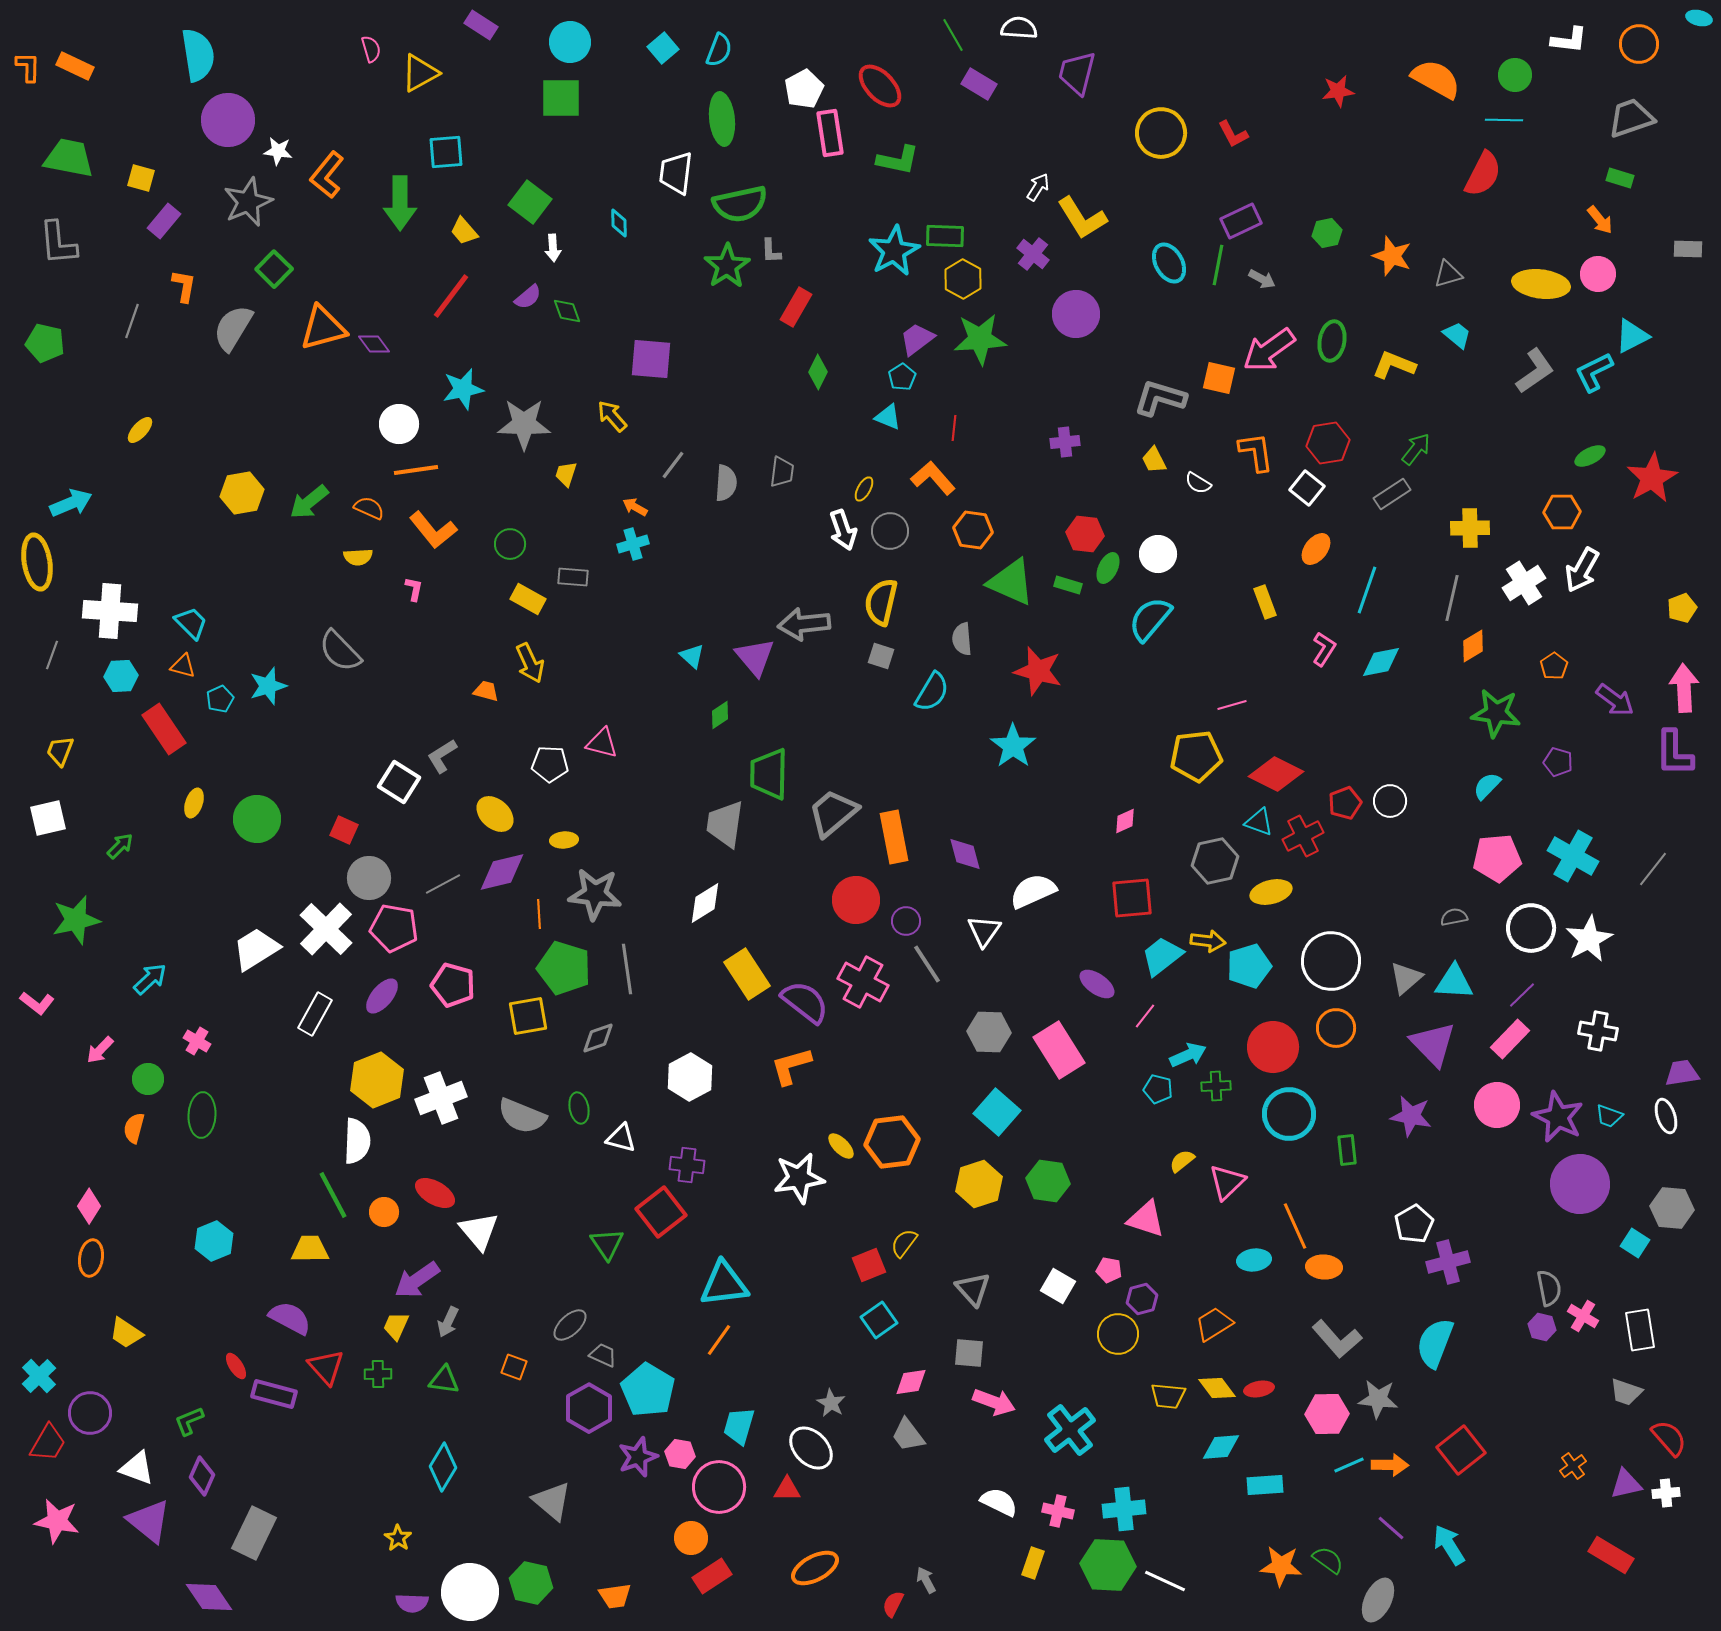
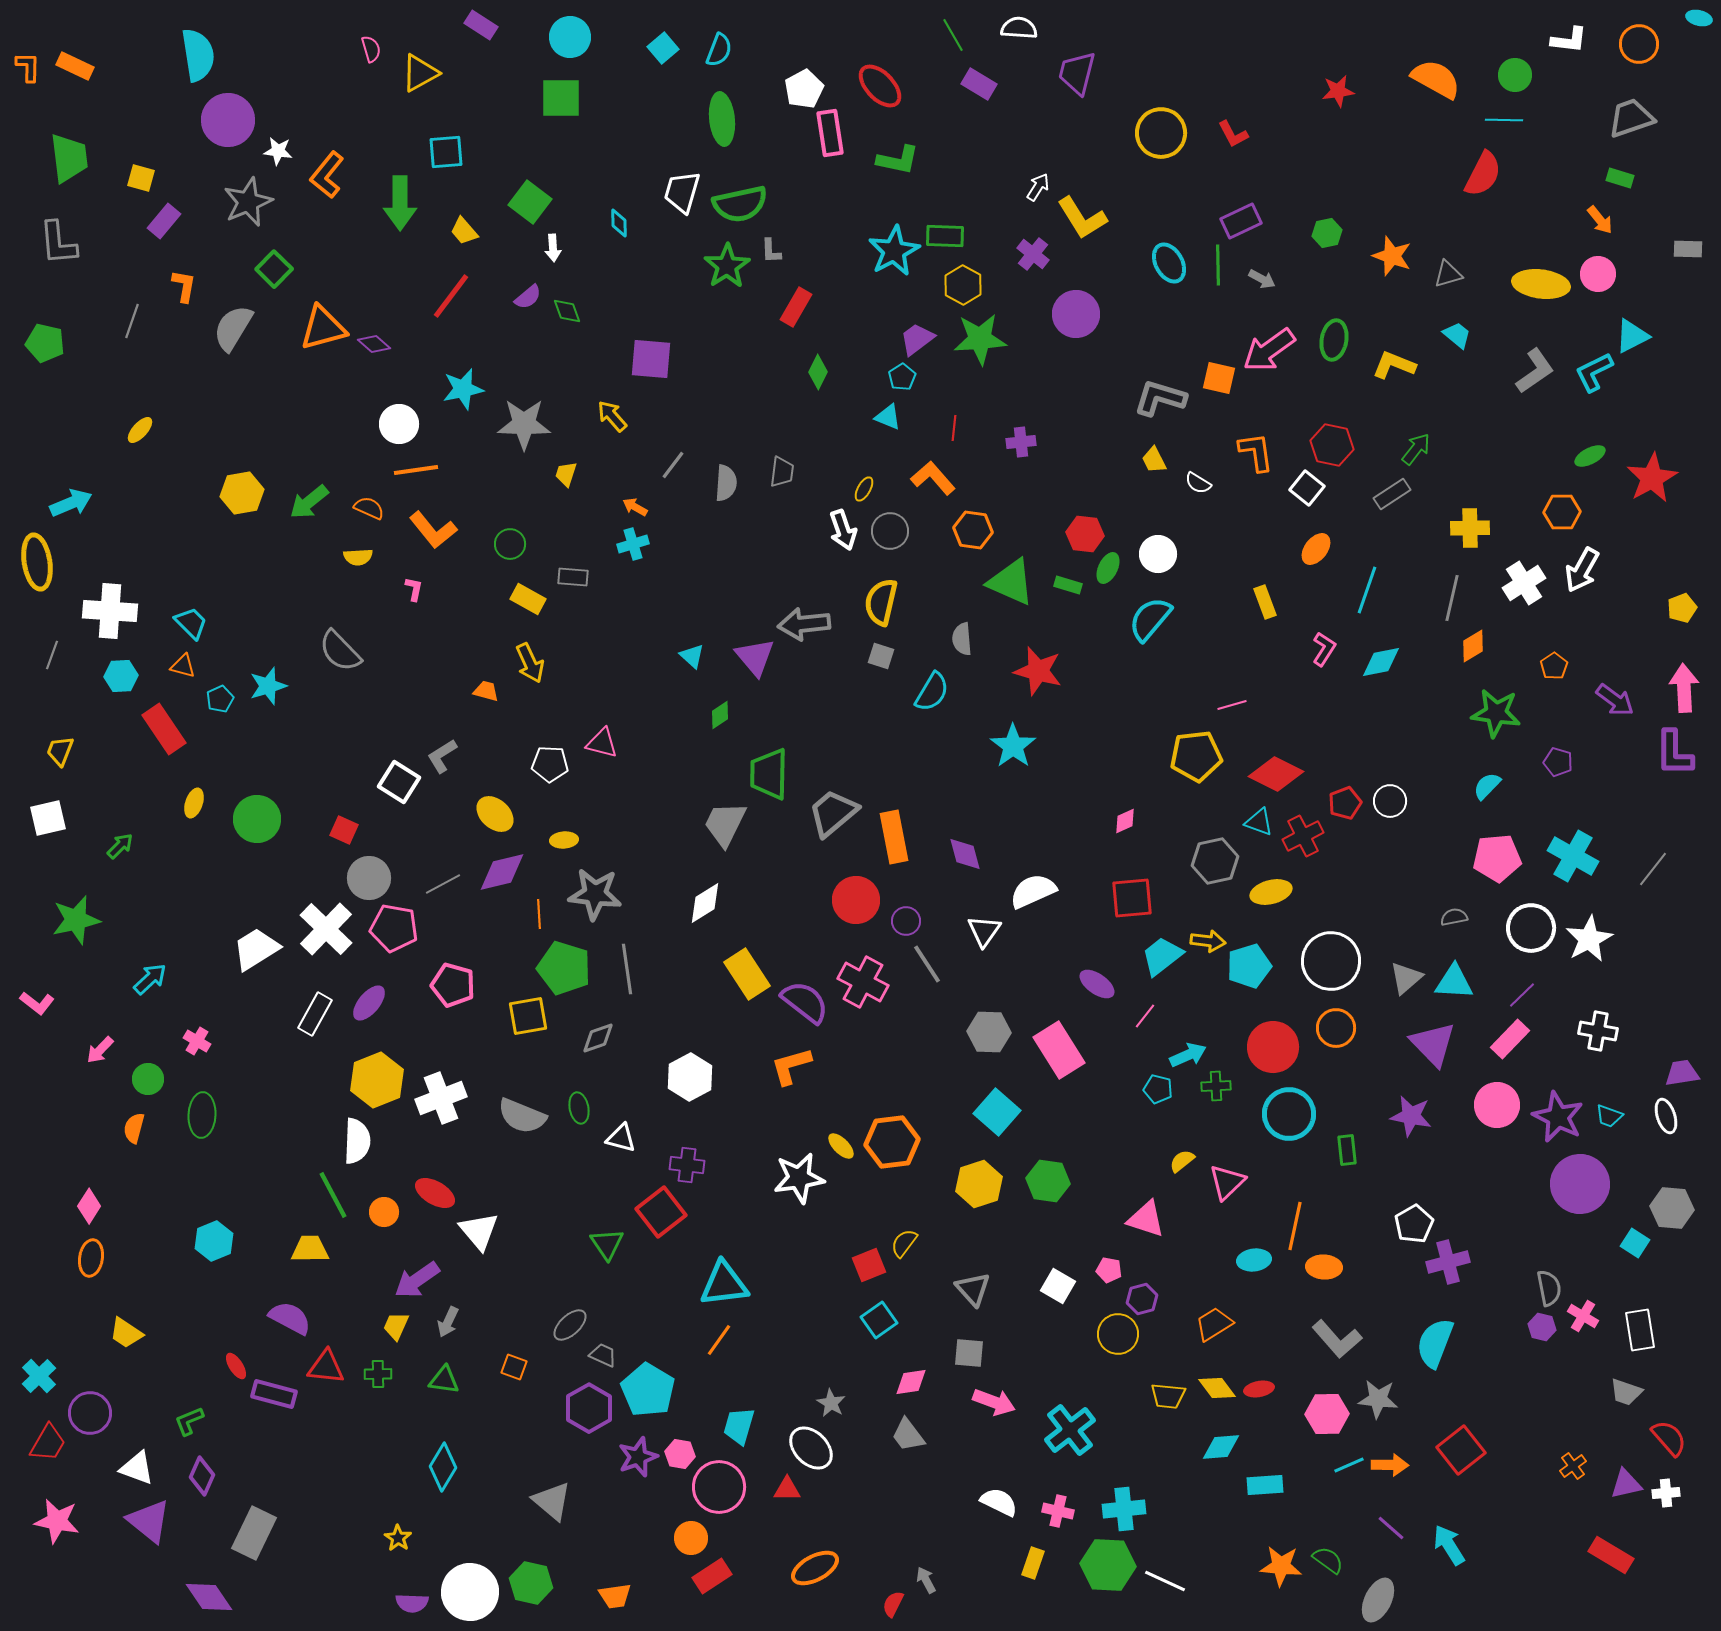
cyan circle at (570, 42): moved 5 px up
green trapezoid at (69, 158): rotated 72 degrees clockwise
white trapezoid at (676, 173): moved 6 px right, 19 px down; rotated 9 degrees clockwise
green line at (1218, 265): rotated 12 degrees counterclockwise
yellow hexagon at (963, 279): moved 6 px down
green ellipse at (1332, 341): moved 2 px right, 1 px up
purple diamond at (374, 344): rotated 12 degrees counterclockwise
purple cross at (1065, 442): moved 44 px left
red hexagon at (1328, 443): moved 4 px right, 2 px down; rotated 21 degrees clockwise
gray trapezoid at (725, 824): rotated 18 degrees clockwise
purple ellipse at (382, 996): moved 13 px left, 7 px down
orange line at (1295, 1226): rotated 36 degrees clockwise
red triangle at (326, 1367): rotated 42 degrees counterclockwise
